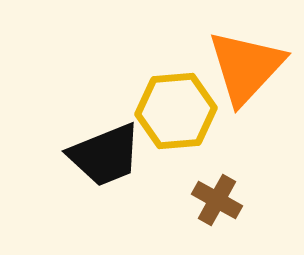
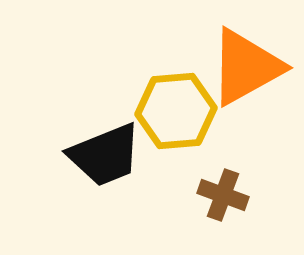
orange triangle: rotated 18 degrees clockwise
brown cross: moved 6 px right, 5 px up; rotated 9 degrees counterclockwise
